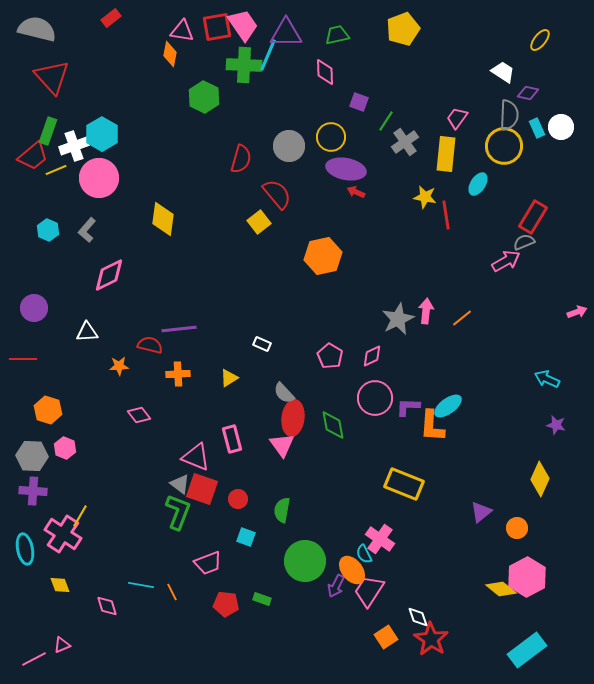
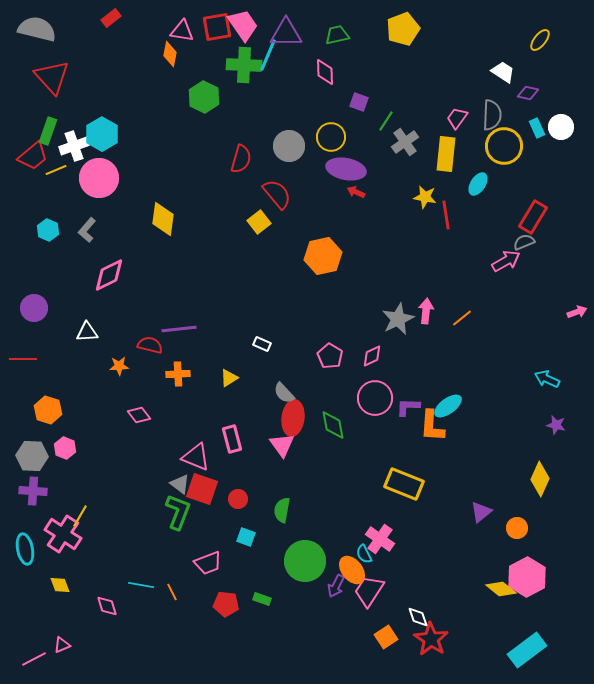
gray semicircle at (509, 115): moved 17 px left
